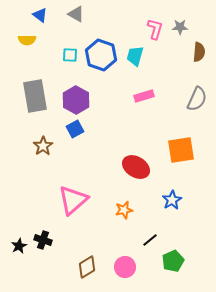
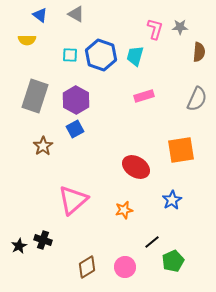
gray rectangle: rotated 28 degrees clockwise
black line: moved 2 px right, 2 px down
